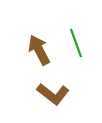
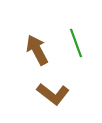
brown arrow: moved 2 px left
